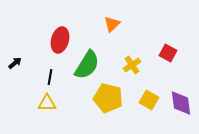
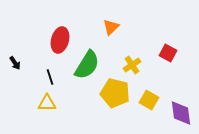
orange triangle: moved 1 px left, 3 px down
black arrow: rotated 96 degrees clockwise
black line: rotated 28 degrees counterclockwise
yellow pentagon: moved 7 px right, 5 px up
purple diamond: moved 10 px down
